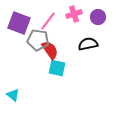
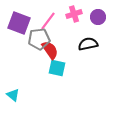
gray pentagon: moved 1 px right, 1 px up; rotated 15 degrees counterclockwise
